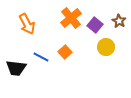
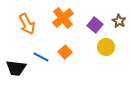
orange cross: moved 8 px left
